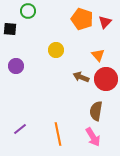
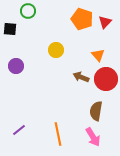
purple line: moved 1 px left, 1 px down
